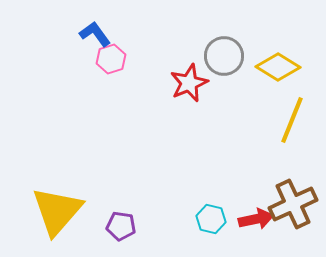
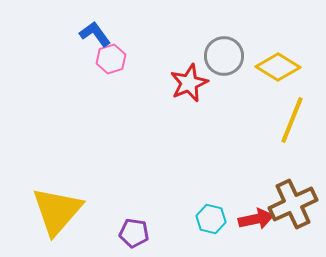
purple pentagon: moved 13 px right, 7 px down
